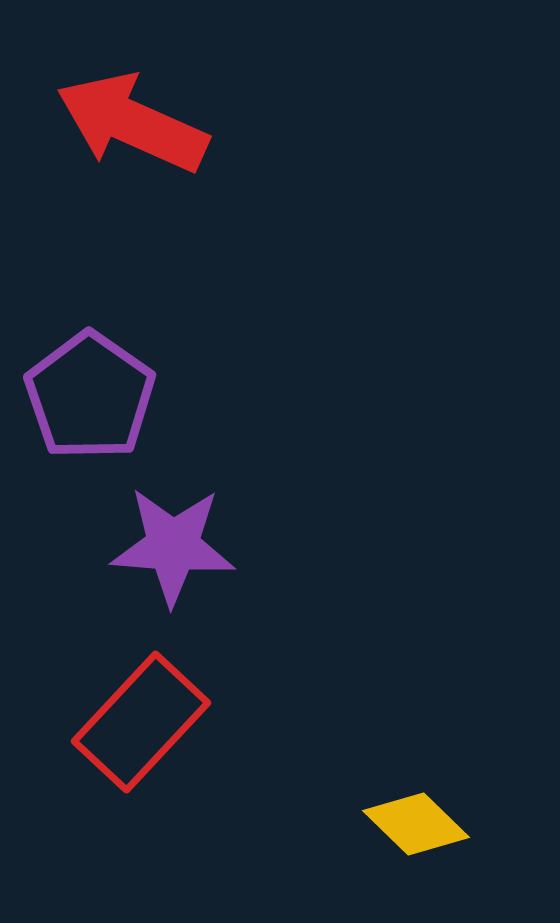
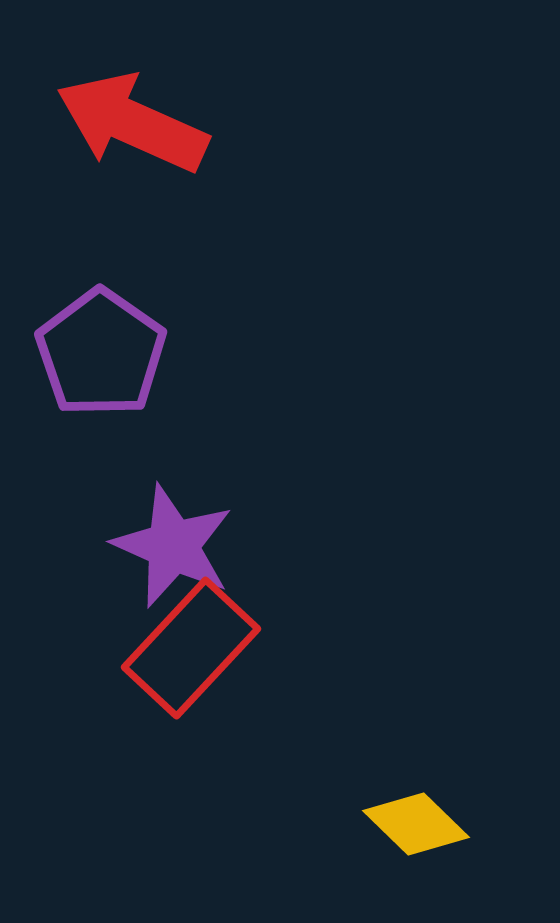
purple pentagon: moved 11 px right, 43 px up
purple star: rotated 20 degrees clockwise
red rectangle: moved 50 px right, 74 px up
